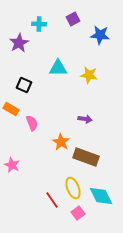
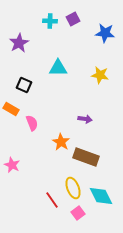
cyan cross: moved 11 px right, 3 px up
blue star: moved 5 px right, 2 px up
yellow star: moved 11 px right
